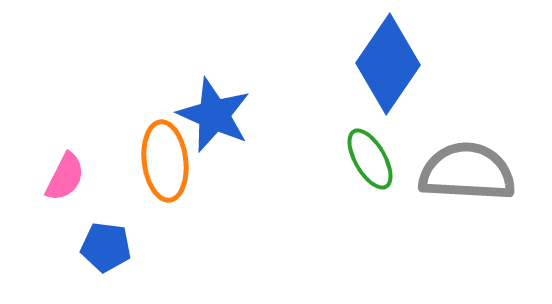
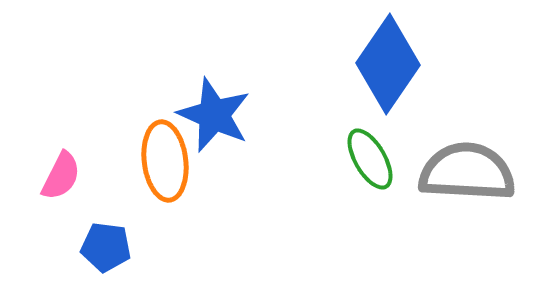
pink semicircle: moved 4 px left, 1 px up
